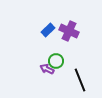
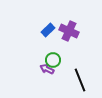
green circle: moved 3 px left, 1 px up
